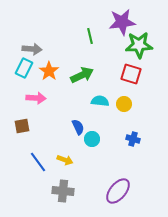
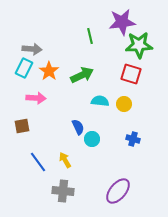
yellow arrow: rotated 140 degrees counterclockwise
